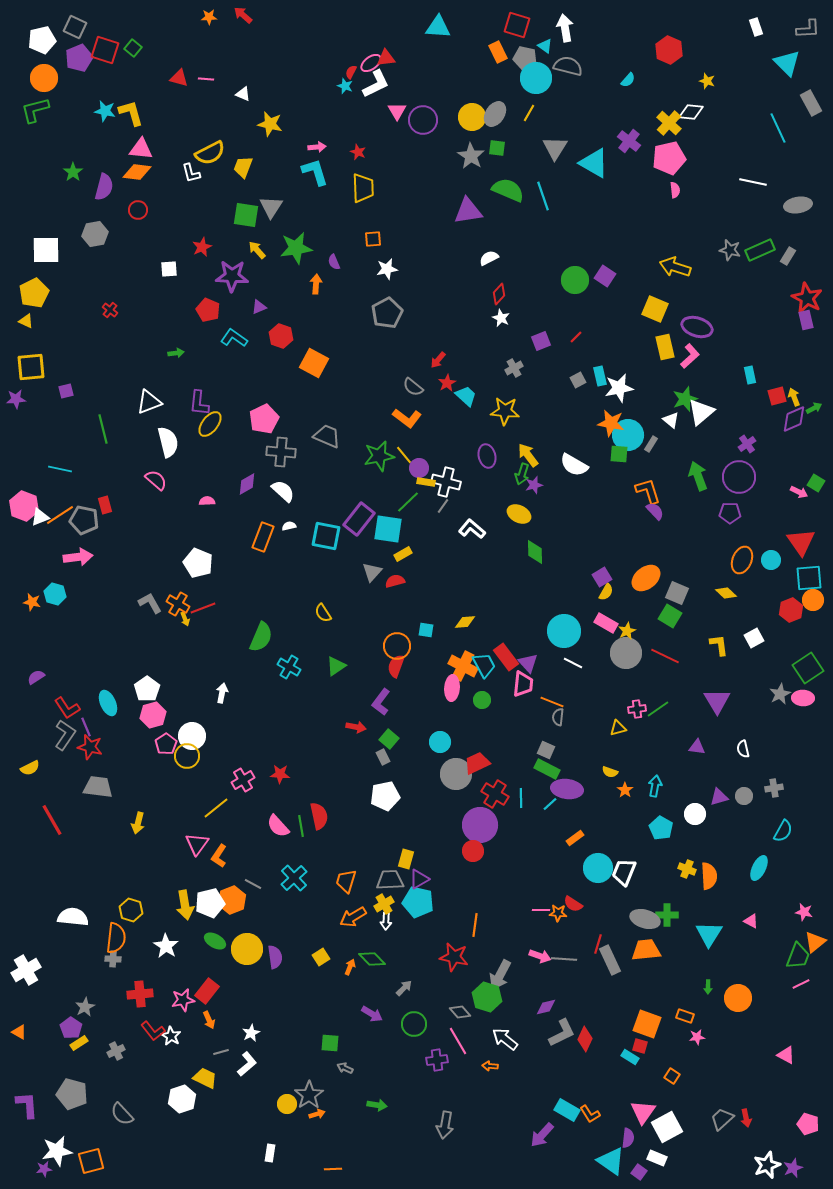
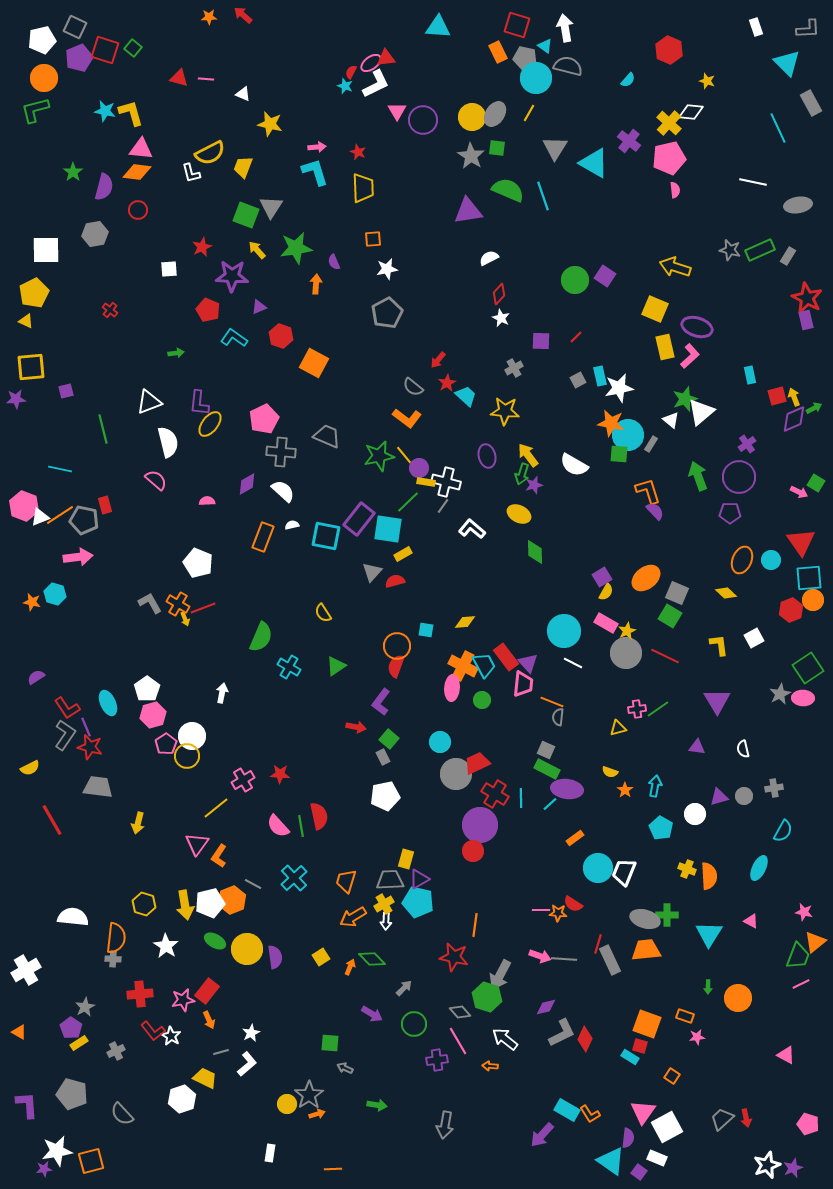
green square at (246, 215): rotated 12 degrees clockwise
purple square at (541, 341): rotated 24 degrees clockwise
white semicircle at (289, 526): moved 3 px right, 1 px up
yellow hexagon at (131, 910): moved 13 px right, 6 px up
